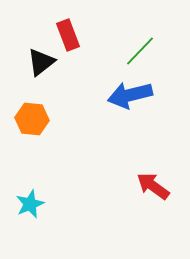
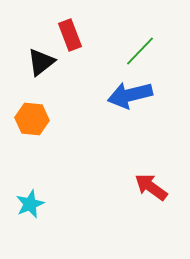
red rectangle: moved 2 px right
red arrow: moved 2 px left, 1 px down
